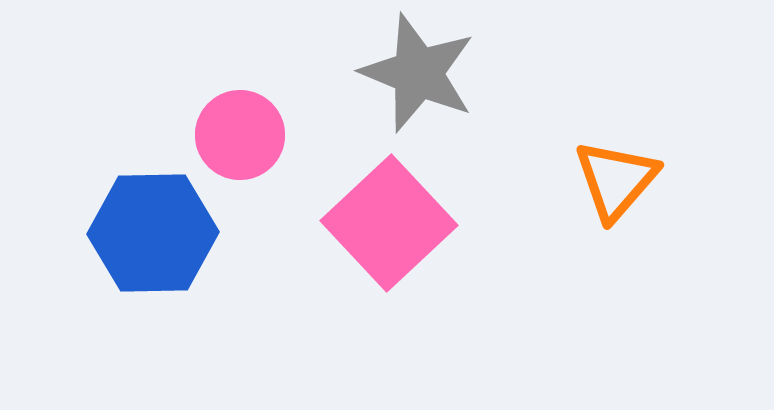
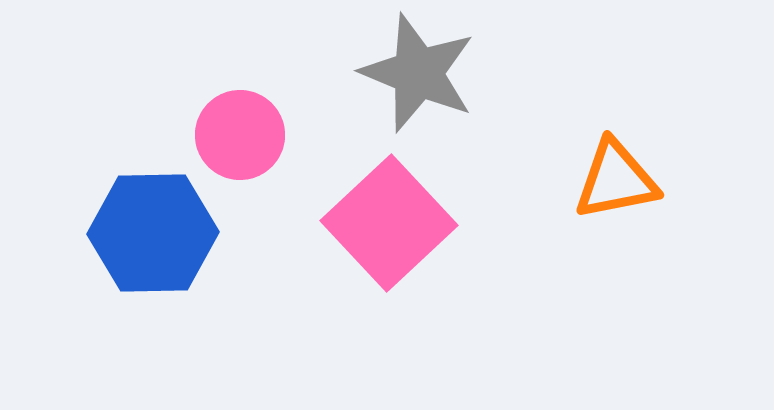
orange triangle: rotated 38 degrees clockwise
